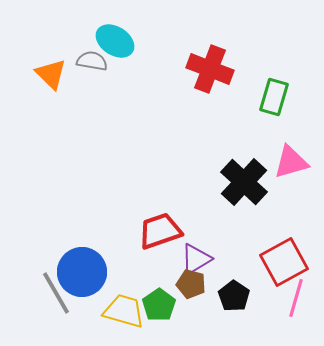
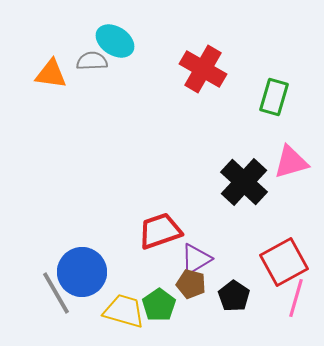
gray semicircle: rotated 12 degrees counterclockwise
red cross: moved 7 px left; rotated 9 degrees clockwise
orange triangle: rotated 36 degrees counterclockwise
